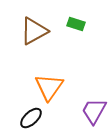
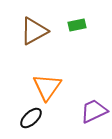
green rectangle: moved 1 px right, 1 px down; rotated 30 degrees counterclockwise
orange triangle: moved 2 px left
purple trapezoid: rotated 36 degrees clockwise
